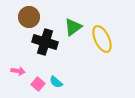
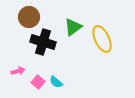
black cross: moved 2 px left
pink arrow: rotated 24 degrees counterclockwise
pink square: moved 2 px up
